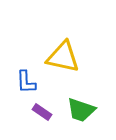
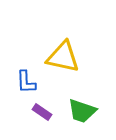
green trapezoid: moved 1 px right, 1 px down
